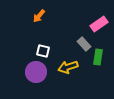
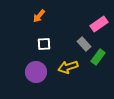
white square: moved 1 px right, 7 px up; rotated 16 degrees counterclockwise
green rectangle: rotated 28 degrees clockwise
